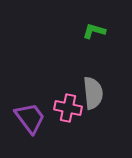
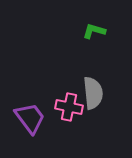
pink cross: moved 1 px right, 1 px up
